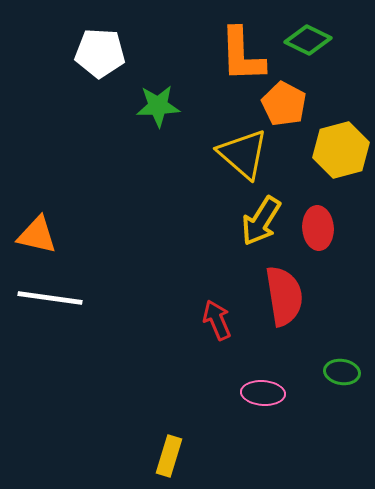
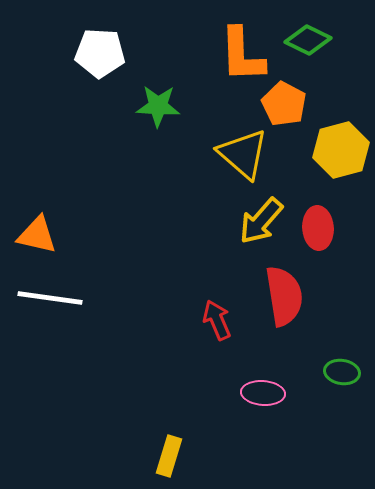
green star: rotated 6 degrees clockwise
yellow arrow: rotated 9 degrees clockwise
